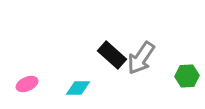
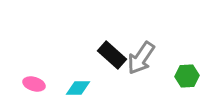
pink ellipse: moved 7 px right; rotated 40 degrees clockwise
